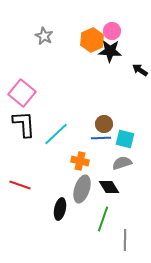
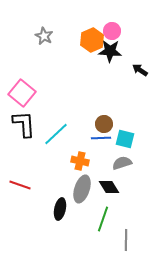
gray line: moved 1 px right
